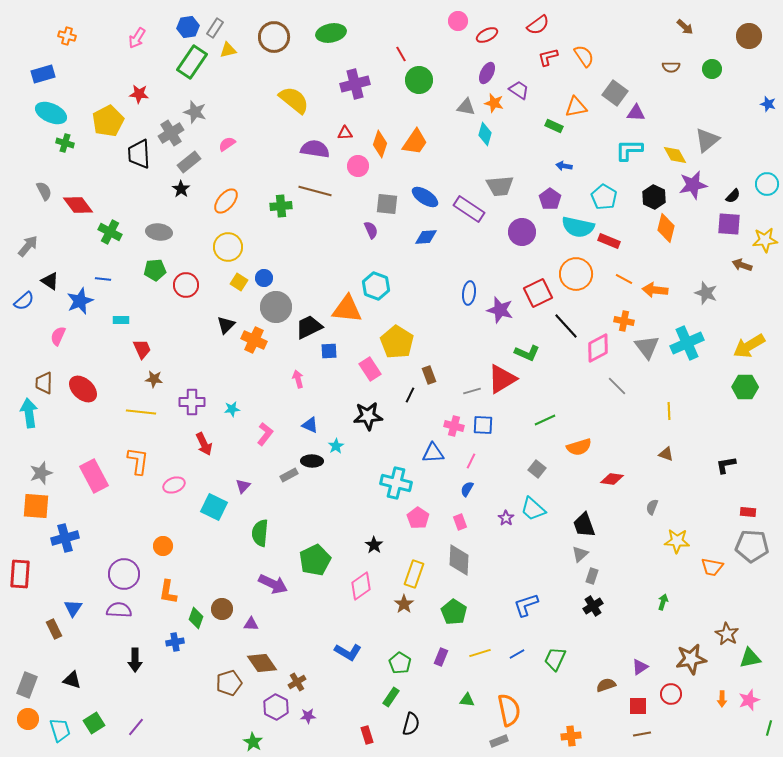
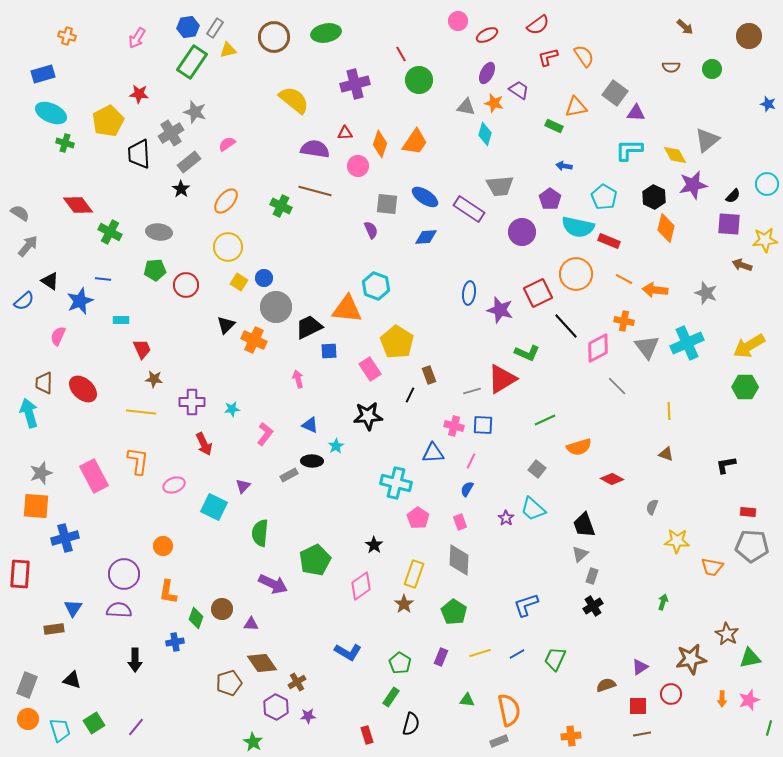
green ellipse at (331, 33): moved 5 px left
gray semicircle at (44, 191): moved 24 px left, 22 px down; rotated 30 degrees counterclockwise
green cross at (281, 206): rotated 30 degrees clockwise
cyan arrow at (29, 413): rotated 8 degrees counterclockwise
red diamond at (612, 479): rotated 20 degrees clockwise
brown rectangle at (54, 629): rotated 72 degrees counterclockwise
